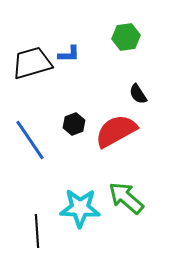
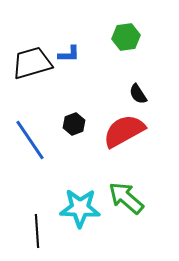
red semicircle: moved 8 px right
